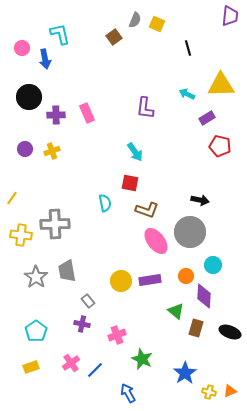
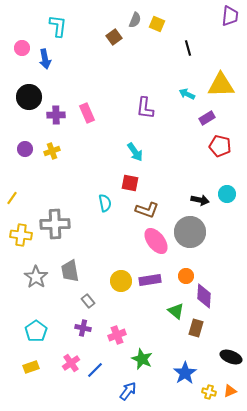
cyan L-shape at (60, 34): moved 2 px left, 8 px up; rotated 20 degrees clockwise
cyan circle at (213, 265): moved 14 px right, 71 px up
gray trapezoid at (67, 271): moved 3 px right
purple cross at (82, 324): moved 1 px right, 4 px down
black ellipse at (230, 332): moved 1 px right, 25 px down
blue arrow at (128, 393): moved 2 px up; rotated 66 degrees clockwise
